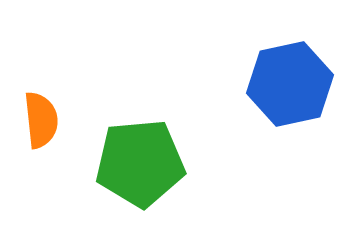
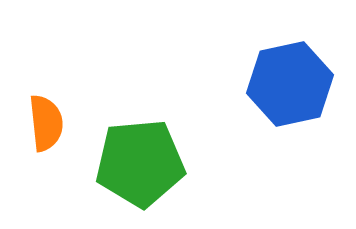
orange semicircle: moved 5 px right, 3 px down
